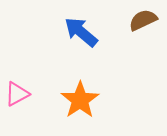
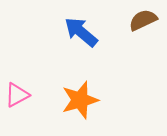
pink triangle: moved 1 px down
orange star: rotated 18 degrees clockwise
